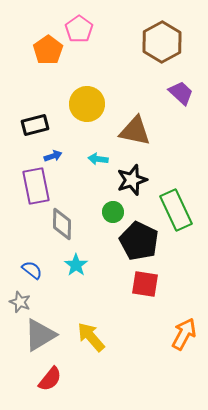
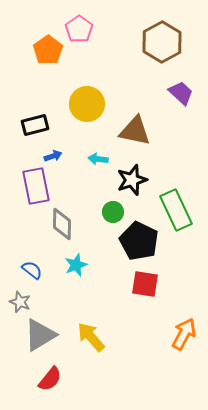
cyan star: rotated 15 degrees clockwise
